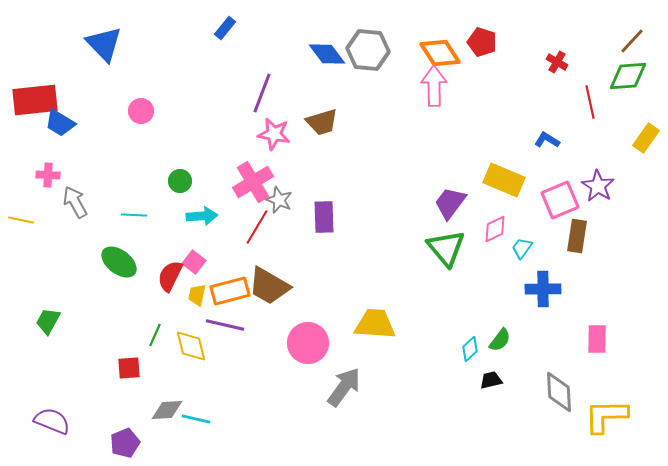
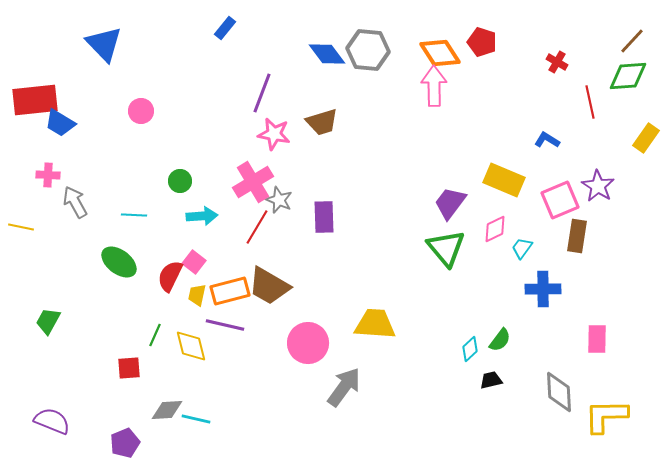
yellow line at (21, 220): moved 7 px down
